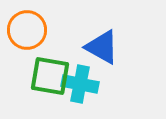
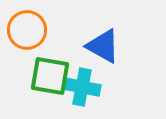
blue triangle: moved 1 px right, 1 px up
cyan cross: moved 2 px right, 3 px down
